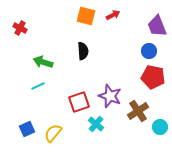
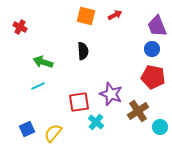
red arrow: moved 2 px right
red cross: moved 1 px up
blue circle: moved 3 px right, 2 px up
purple star: moved 1 px right, 2 px up
red square: rotated 10 degrees clockwise
cyan cross: moved 2 px up
